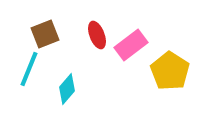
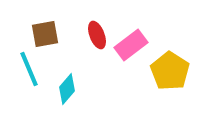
brown square: rotated 12 degrees clockwise
cyan line: rotated 45 degrees counterclockwise
